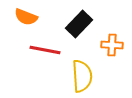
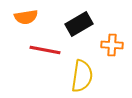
orange semicircle: rotated 30 degrees counterclockwise
black rectangle: rotated 16 degrees clockwise
yellow semicircle: rotated 12 degrees clockwise
